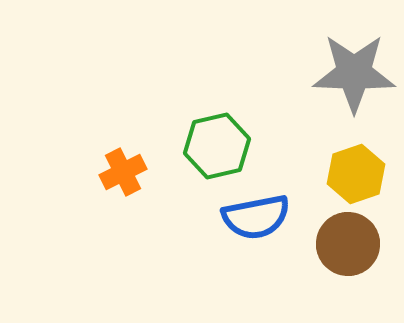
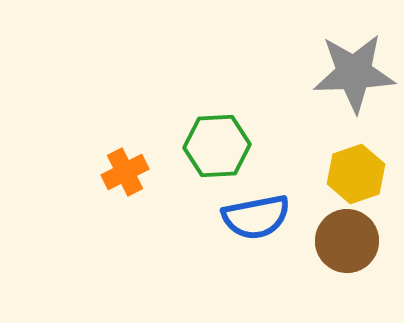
gray star: rotated 4 degrees counterclockwise
green hexagon: rotated 10 degrees clockwise
orange cross: moved 2 px right
brown circle: moved 1 px left, 3 px up
